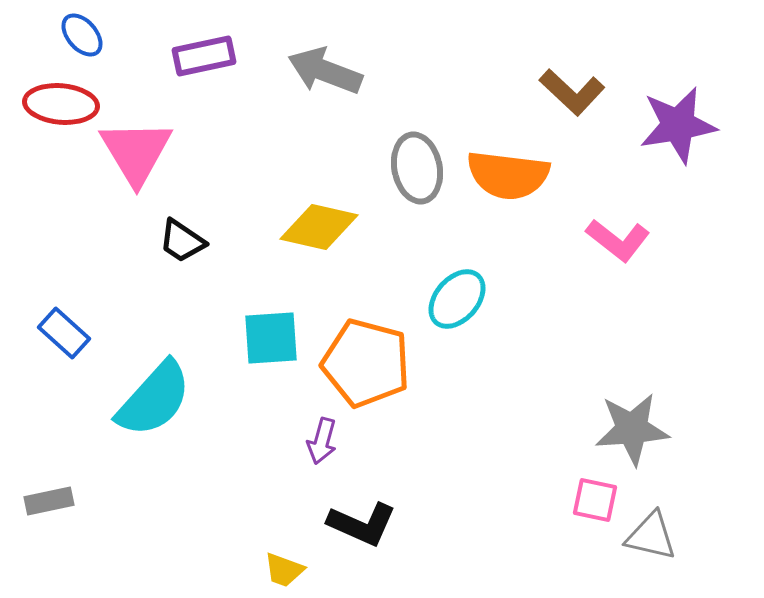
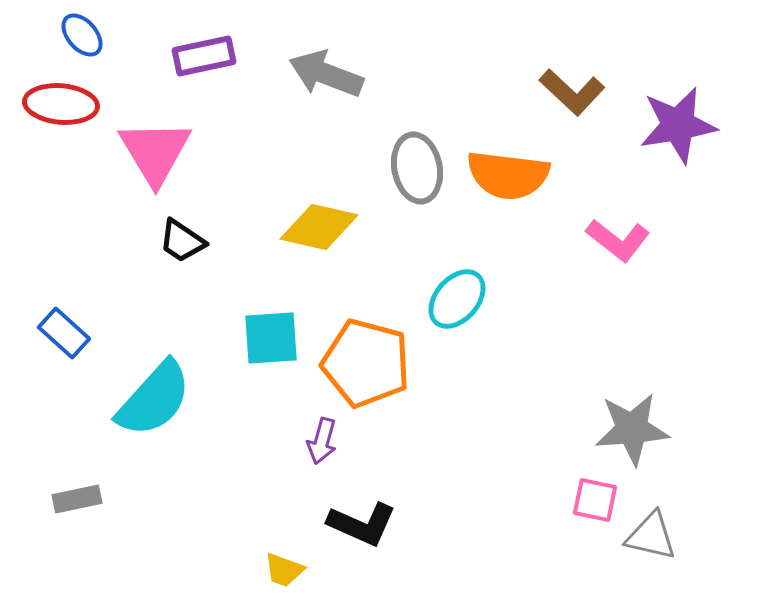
gray arrow: moved 1 px right, 3 px down
pink triangle: moved 19 px right
gray rectangle: moved 28 px right, 2 px up
